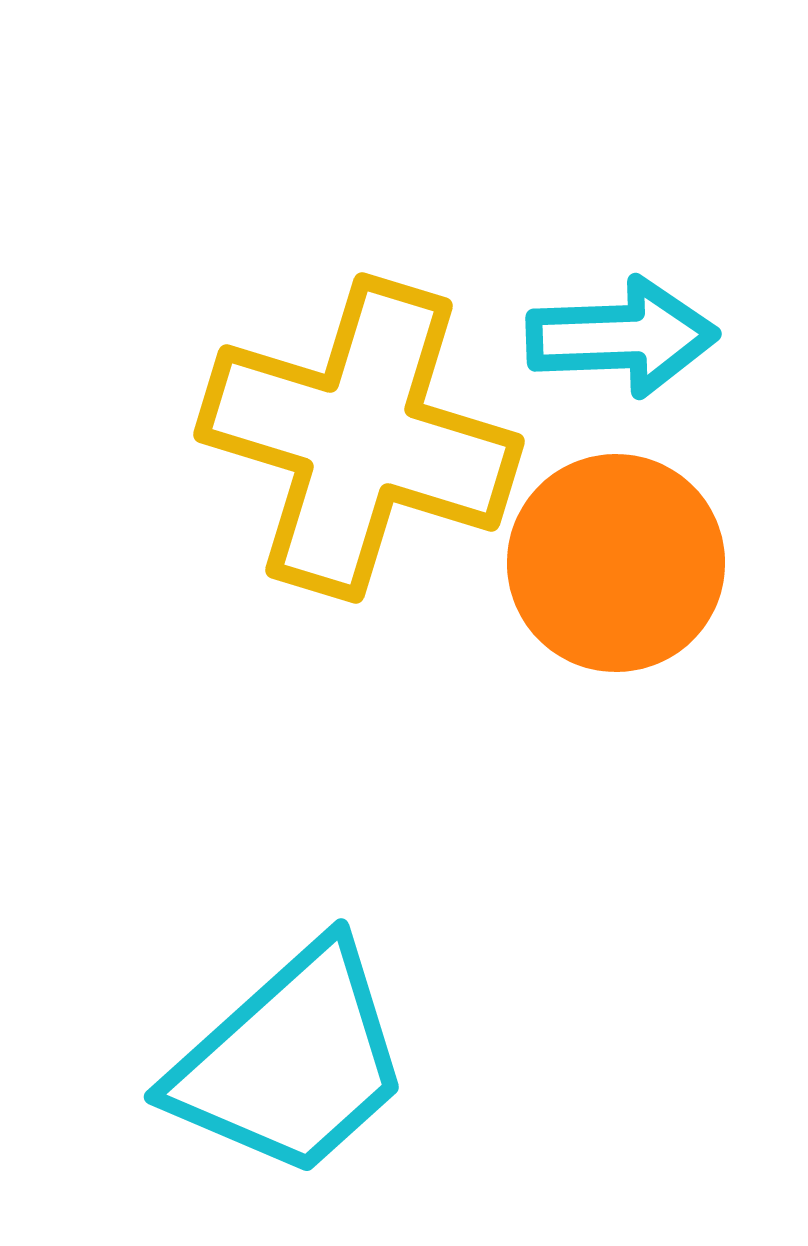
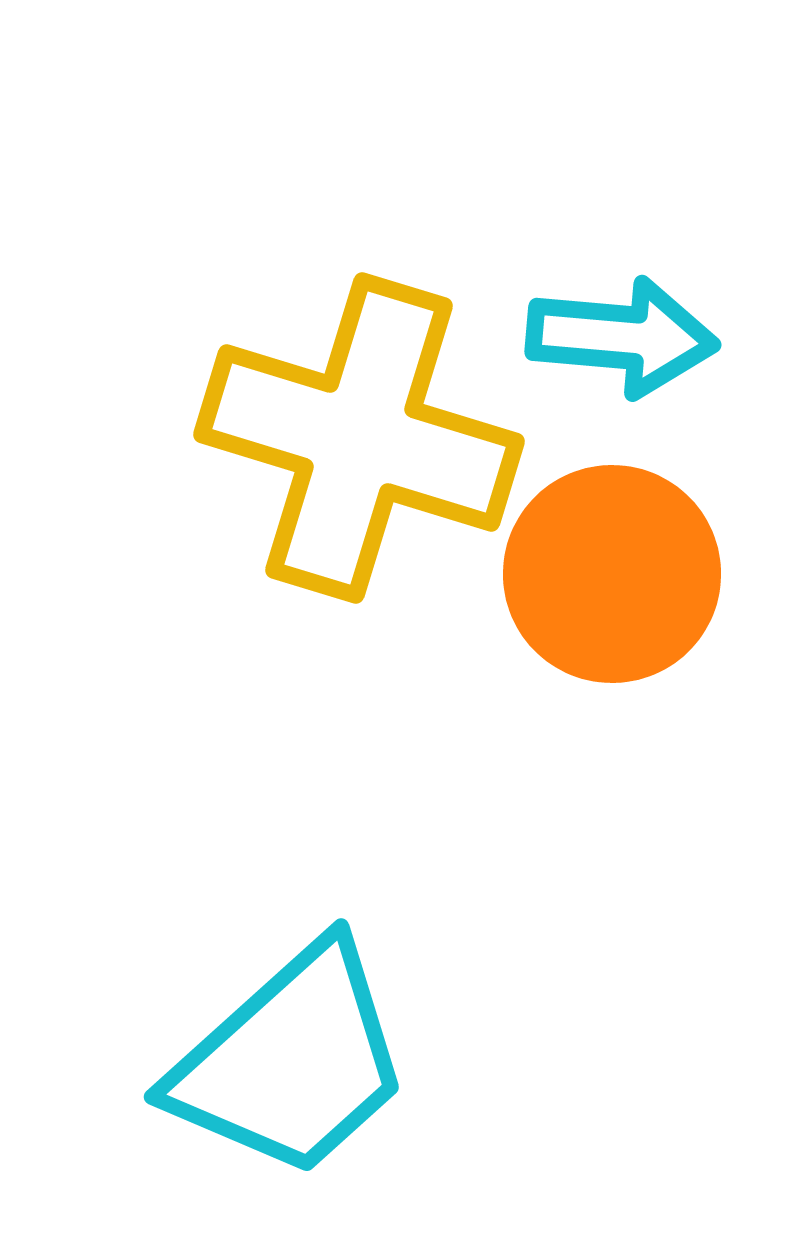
cyan arrow: rotated 7 degrees clockwise
orange circle: moved 4 px left, 11 px down
